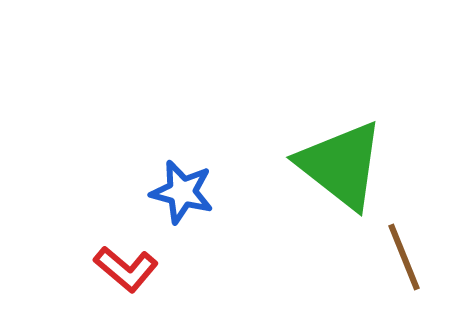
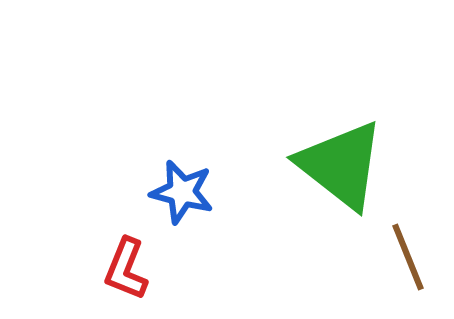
brown line: moved 4 px right
red L-shape: rotated 72 degrees clockwise
